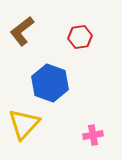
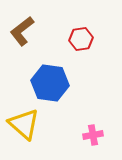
red hexagon: moved 1 px right, 2 px down
blue hexagon: rotated 12 degrees counterclockwise
yellow triangle: rotated 32 degrees counterclockwise
